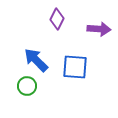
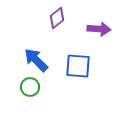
purple diamond: moved 1 px up; rotated 25 degrees clockwise
blue square: moved 3 px right, 1 px up
green circle: moved 3 px right, 1 px down
